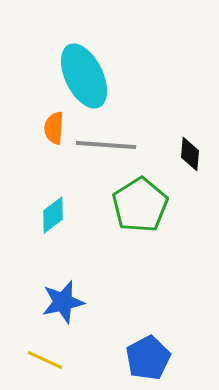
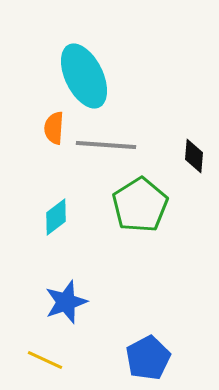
black diamond: moved 4 px right, 2 px down
cyan diamond: moved 3 px right, 2 px down
blue star: moved 3 px right; rotated 6 degrees counterclockwise
